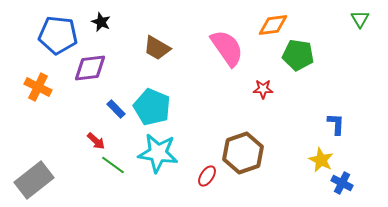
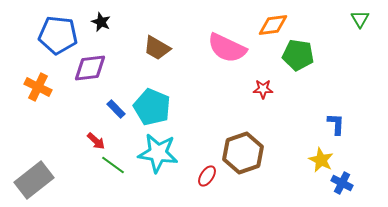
pink semicircle: rotated 150 degrees clockwise
